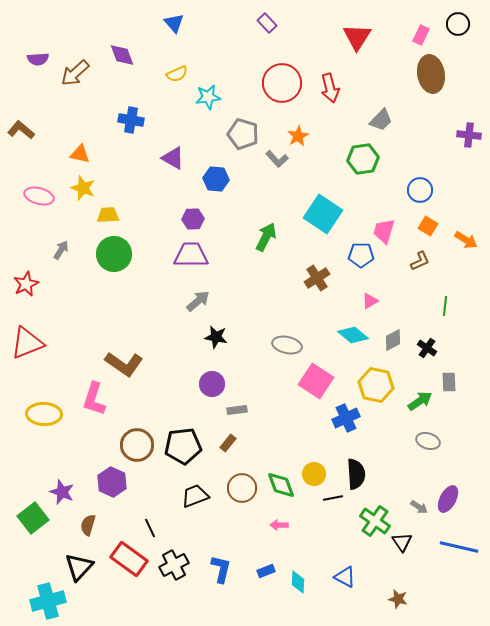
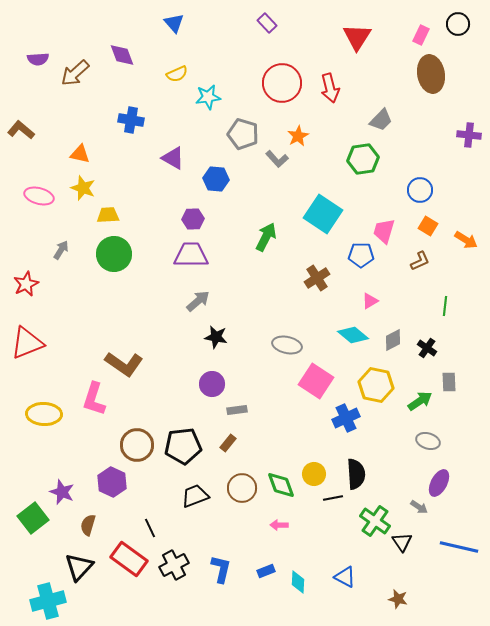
purple ellipse at (448, 499): moved 9 px left, 16 px up
